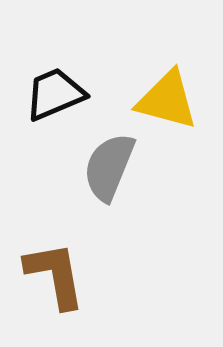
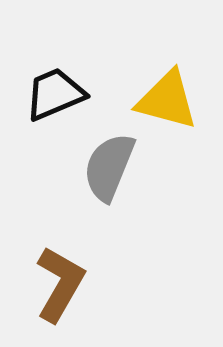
brown L-shape: moved 5 px right, 9 px down; rotated 40 degrees clockwise
